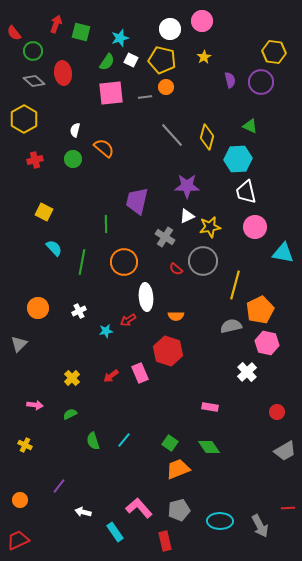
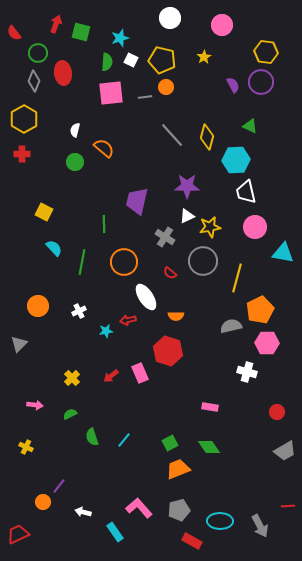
pink circle at (202, 21): moved 20 px right, 4 px down
white circle at (170, 29): moved 11 px up
green circle at (33, 51): moved 5 px right, 2 px down
yellow hexagon at (274, 52): moved 8 px left
green semicircle at (107, 62): rotated 30 degrees counterclockwise
purple semicircle at (230, 80): moved 3 px right, 5 px down; rotated 14 degrees counterclockwise
gray diamond at (34, 81): rotated 70 degrees clockwise
green circle at (73, 159): moved 2 px right, 3 px down
cyan hexagon at (238, 159): moved 2 px left, 1 px down
red cross at (35, 160): moved 13 px left, 6 px up; rotated 14 degrees clockwise
green line at (106, 224): moved 2 px left
red semicircle at (176, 269): moved 6 px left, 4 px down
yellow line at (235, 285): moved 2 px right, 7 px up
white ellipse at (146, 297): rotated 28 degrees counterclockwise
orange circle at (38, 308): moved 2 px up
red arrow at (128, 320): rotated 21 degrees clockwise
pink hexagon at (267, 343): rotated 10 degrees counterclockwise
white cross at (247, 372): rotated 30 degrees counterclockwise
green semicircle at (93, 441): moved 1 px left, 4 px up
green square at (170, 443): rotated 28 degrees clockwise
yellow cross at (25, 445): moved 1 px right, 2 px down
orange circle at (20, 500): moved 23 px right, 2 px down
red line at (288, 508): moved 2 px up
red trapezoid at (18, 540): moved 6 px up
red rectangle at (165, 541): moved 27 px right; rotated 48 degrees counterclockwise
